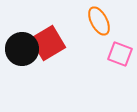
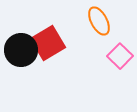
black circle: moved 1 px left, 1 px down
pink square: moved 2 px down; rotated 25 degrees clockwise
